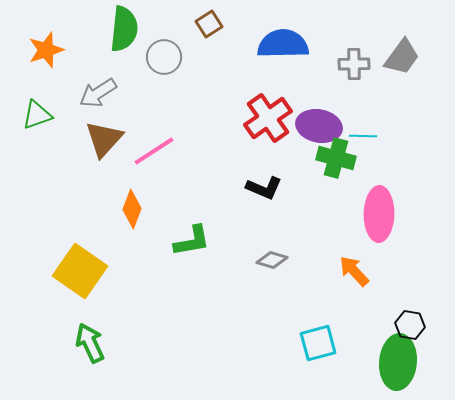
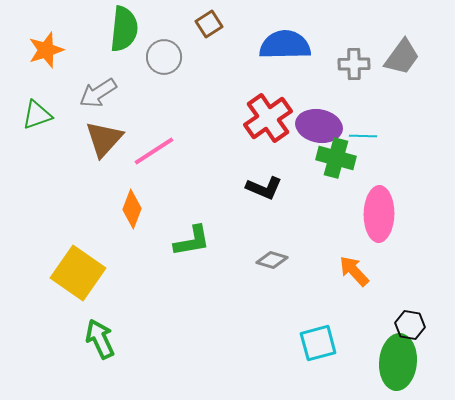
blue semicircle: moved 2 px right, 1 px down
yellow square: moved 2 px left, 2 px down
green arrow: moved 10 px right, 4 px up
